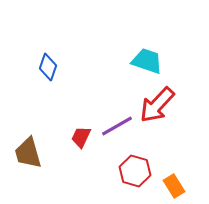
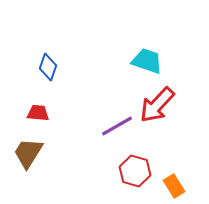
red trapezoid: moved 43 px left, 24 px up; rotated 70 degrees clockwise
brown trapezoid: rotated 48 degrees clockwise
